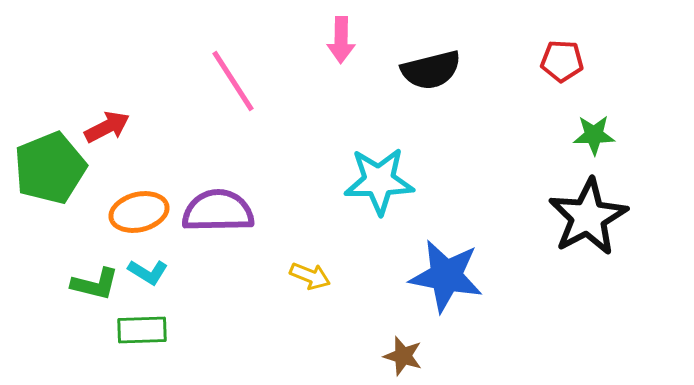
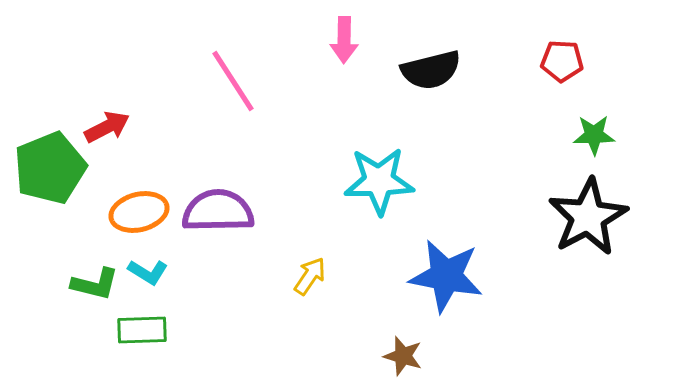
pink arrow: moved 3 px right
yellow arrow: rotated 78 degrees counterclockwise
